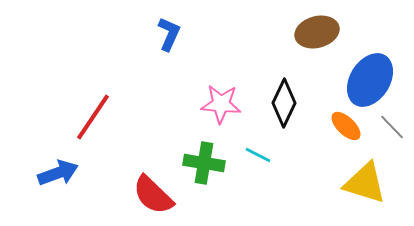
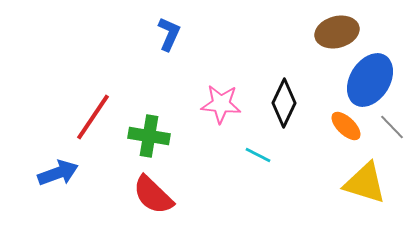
brown ellipse: moved 20 px right
green cross: moved 55 px left, 27 px up
